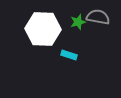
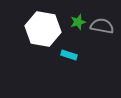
gray semicircle: moved 4 px right, 9 px down
white hexagon: rotated 8 degrees clockwise
